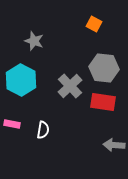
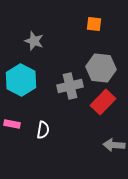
orange square: rotated 21 degrees counterclockwise
gray hexagon: moved 3 px left
gray cross: rotated 30 degrees clockwise
red rectangle: rotated 55 degrees counterclockwise
